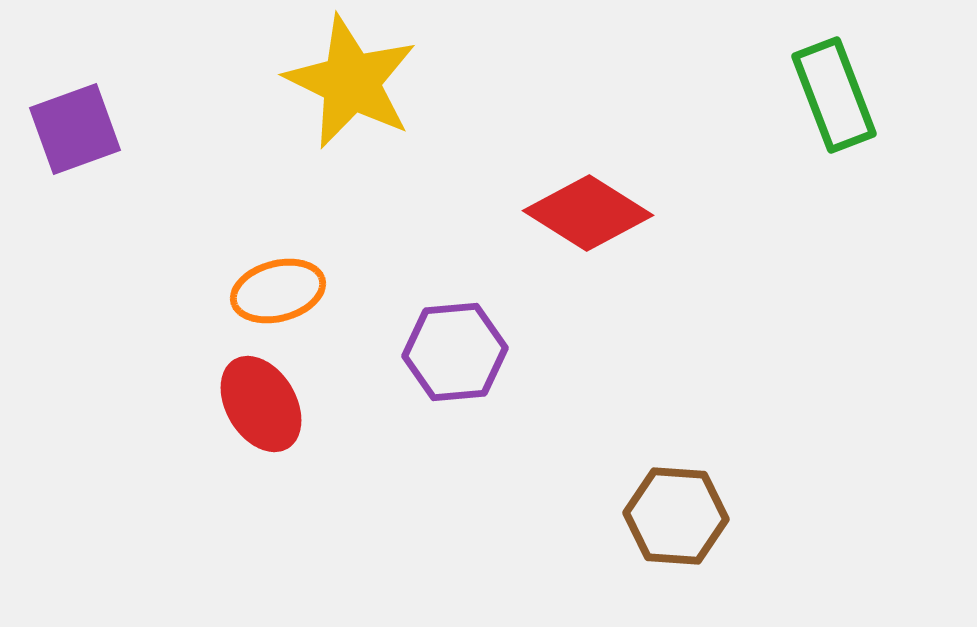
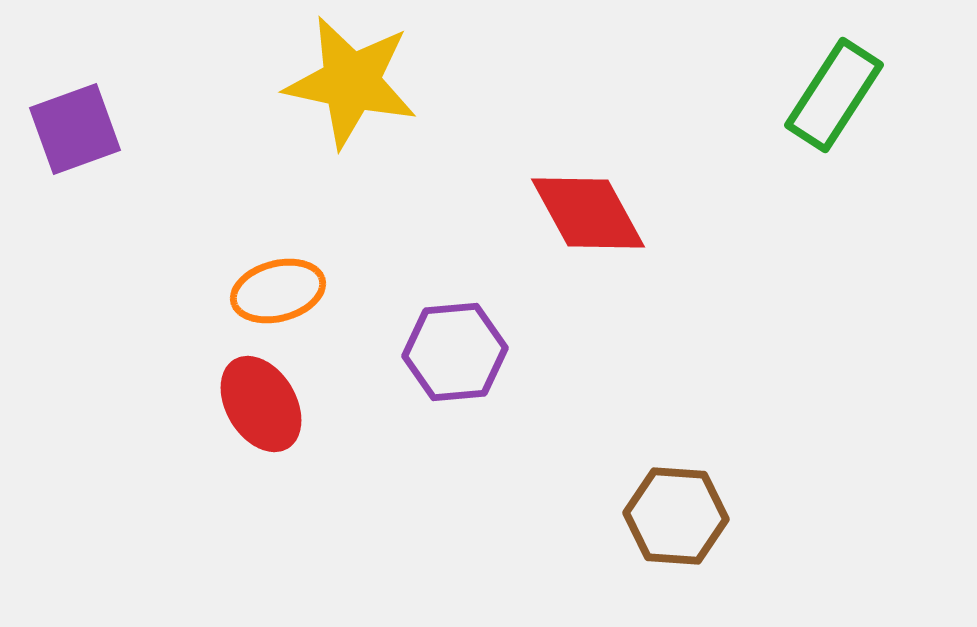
yellow star: rotated 14 degrees counterclockwise
green rectangle: rotated 54 degrees clockwise
red diamond: rotated 29 degrees clockwise
